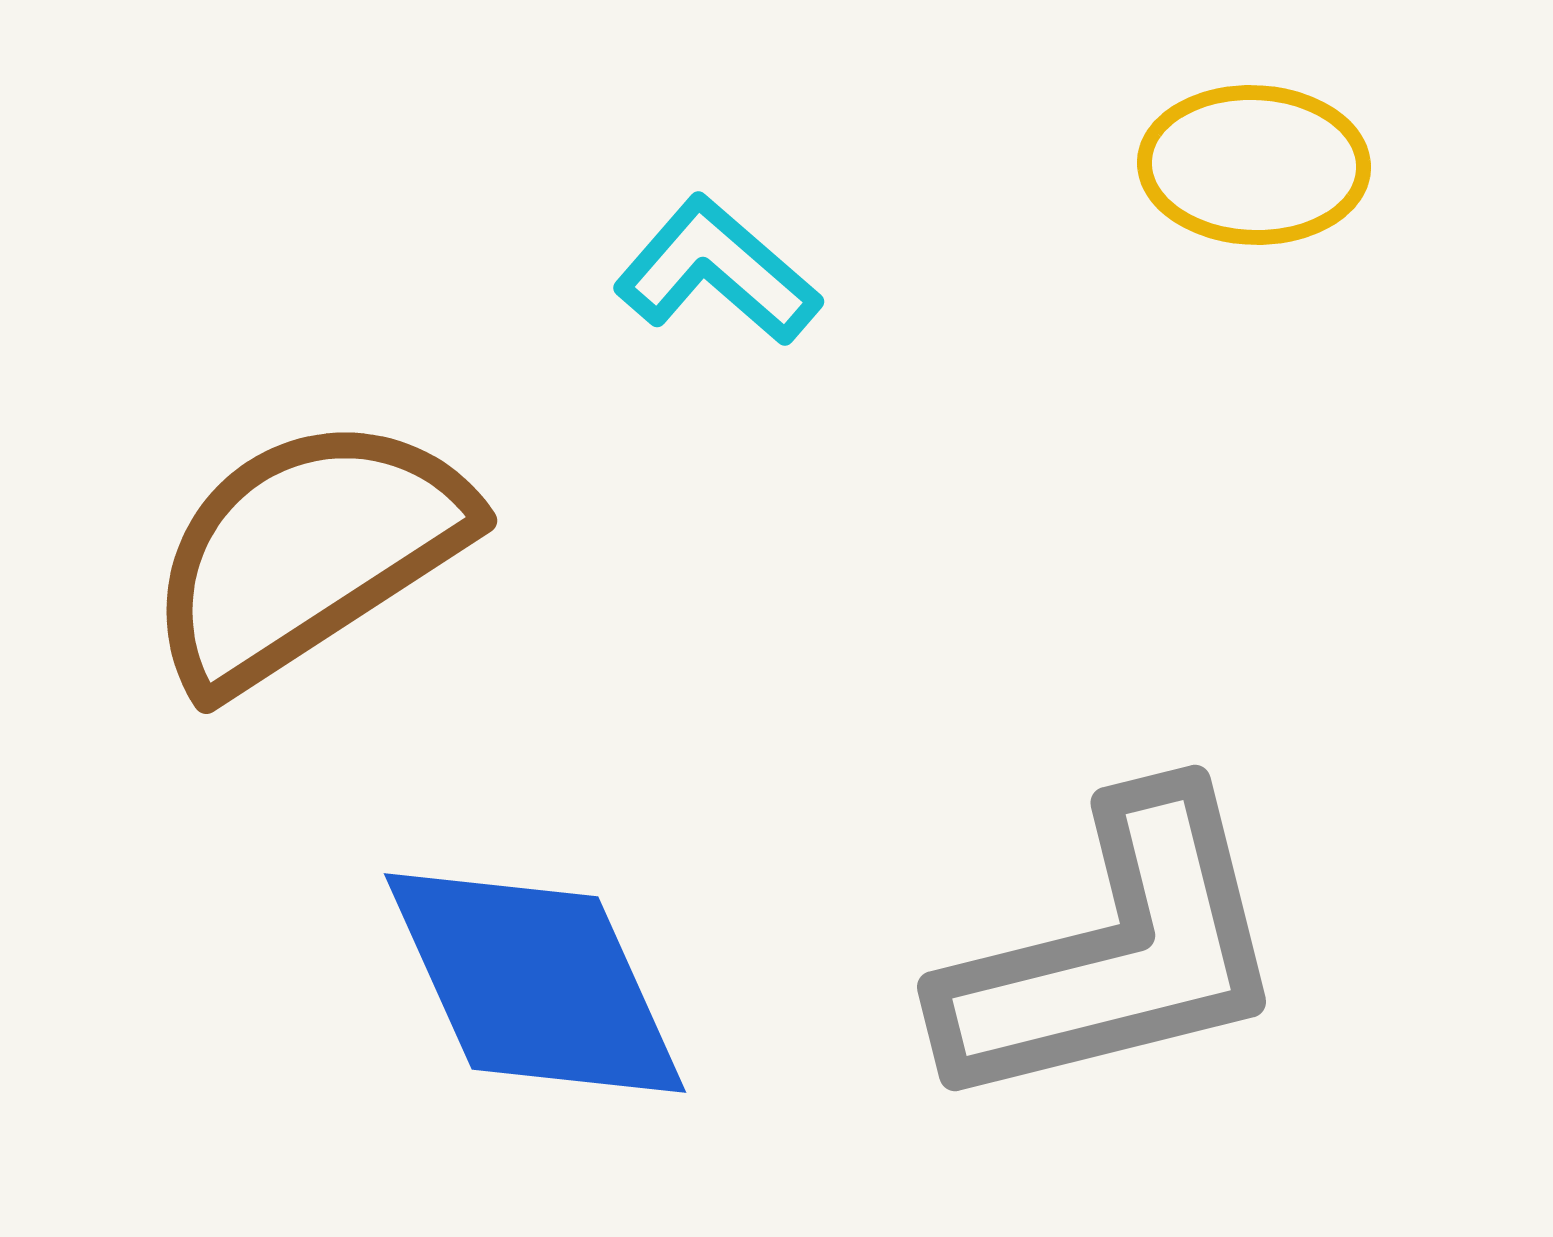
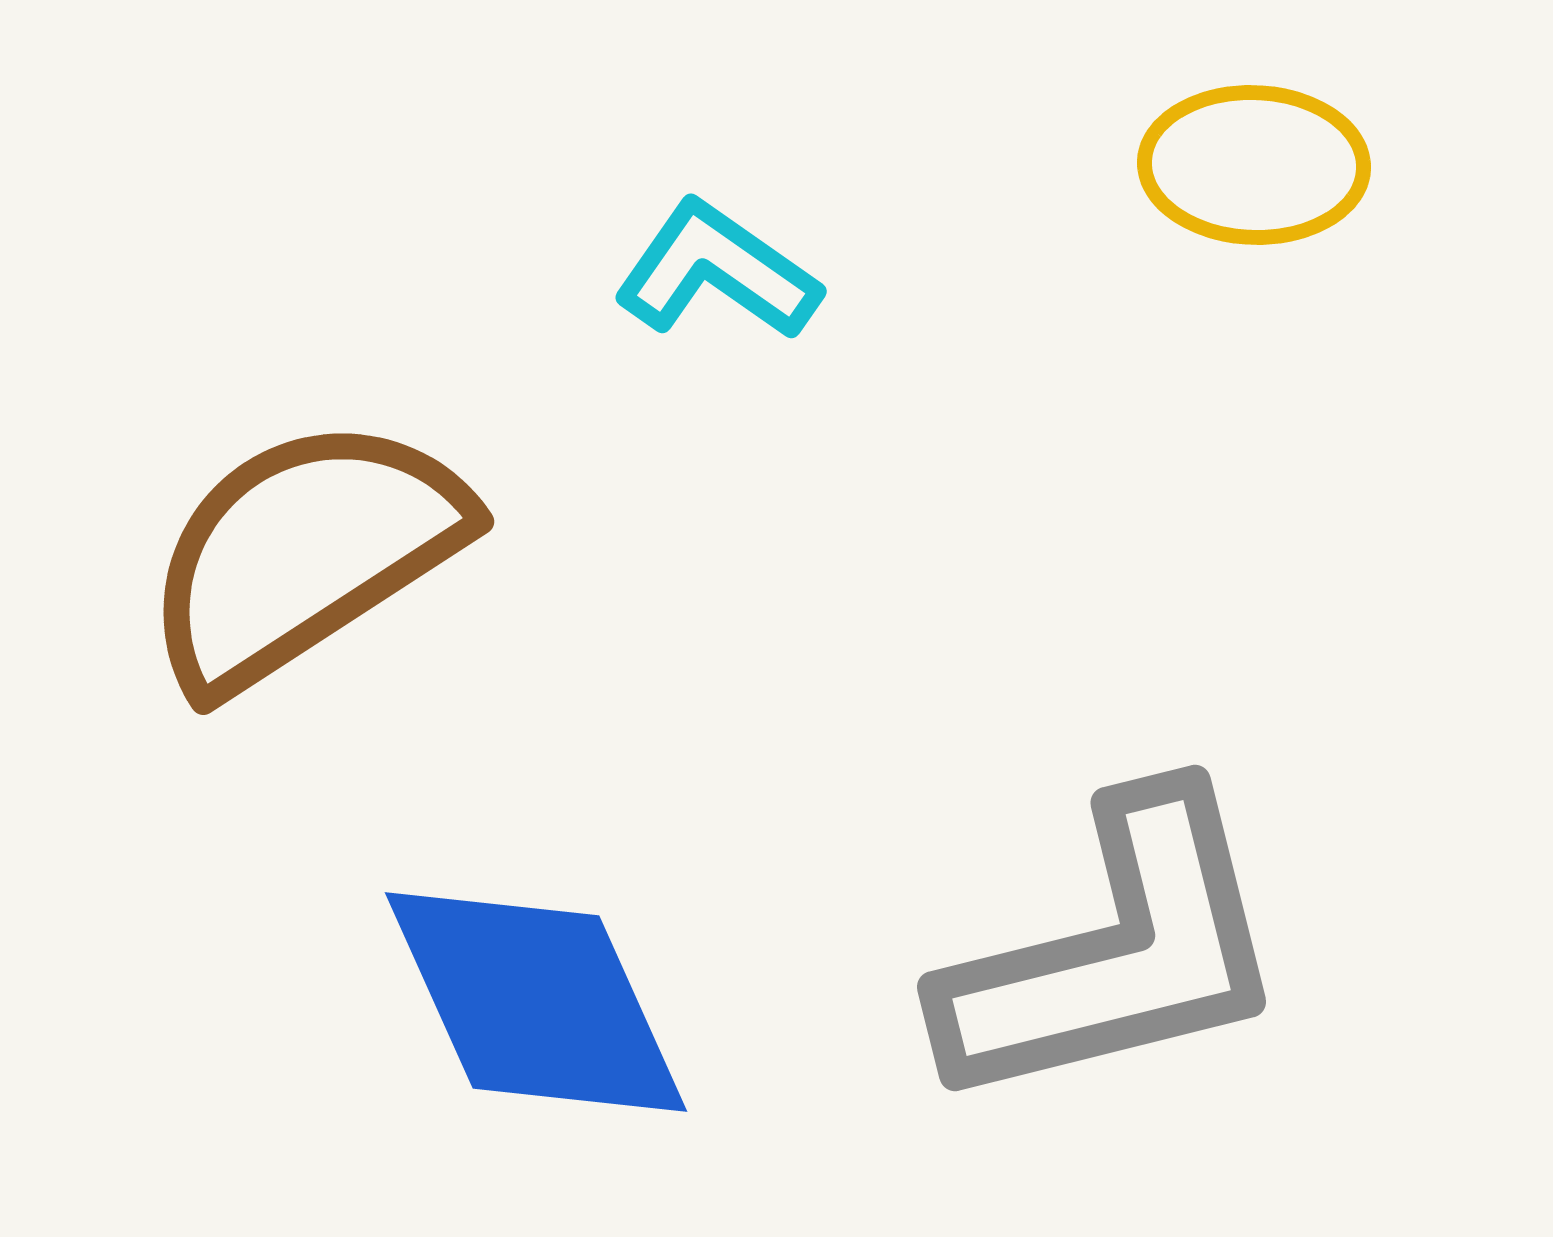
cyan L-shape: rotated 6 degrees counterclockwise
brown semicircle: moved 3 px left, 1 px down
blue diamond: moved 1 px right, 19 px down
